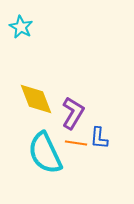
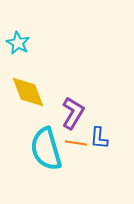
cyan star: moved 3 px left, 16 px down
yellow diamond: moved 8 px left, 7 px up
cyan semicircle: moved 1 px right, 4 px up; rotated 9 degrees clockwise
